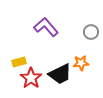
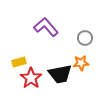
gray circle: moved 6 px left, 6 px down
black trapezoid: rotated 15 degrees clockwise
